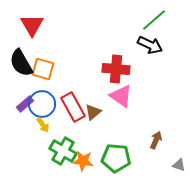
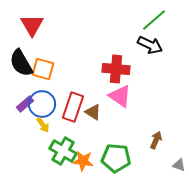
pink triangle: moved 1 px left
red rectangle: rotated 48 degrees clockwise
brown triangle: rotated 48 degrees counterclockwise
